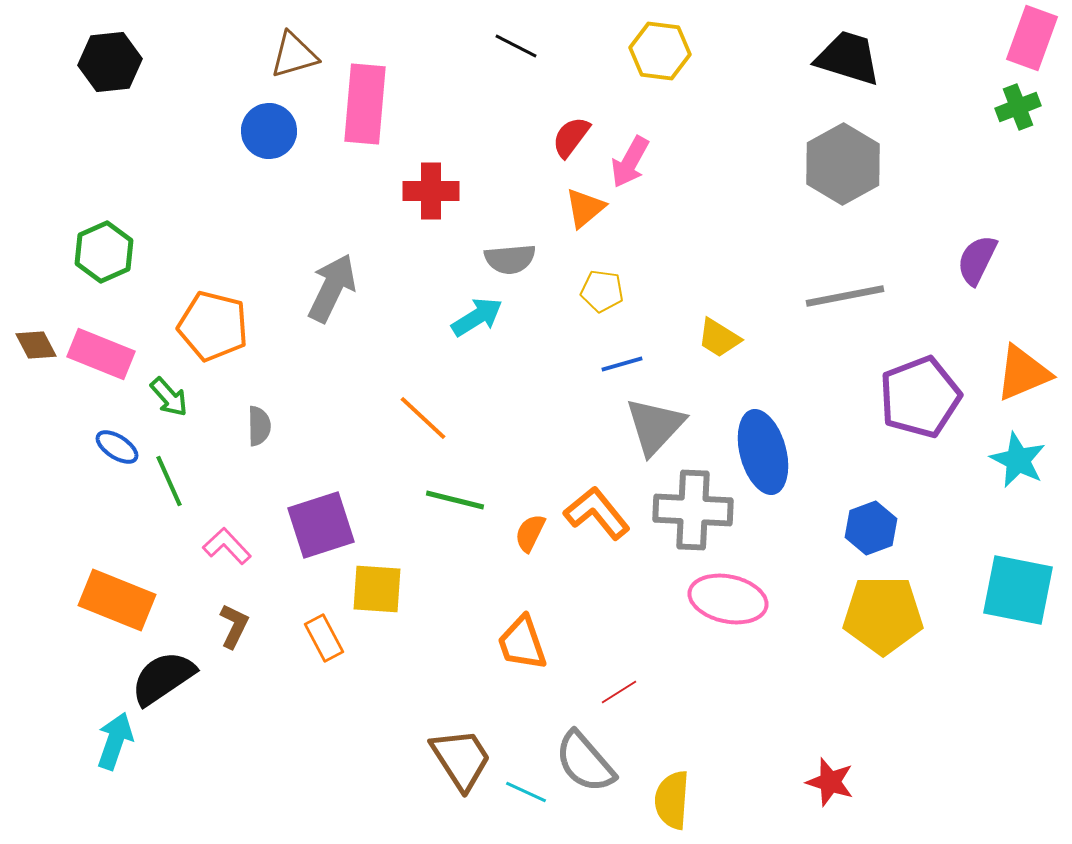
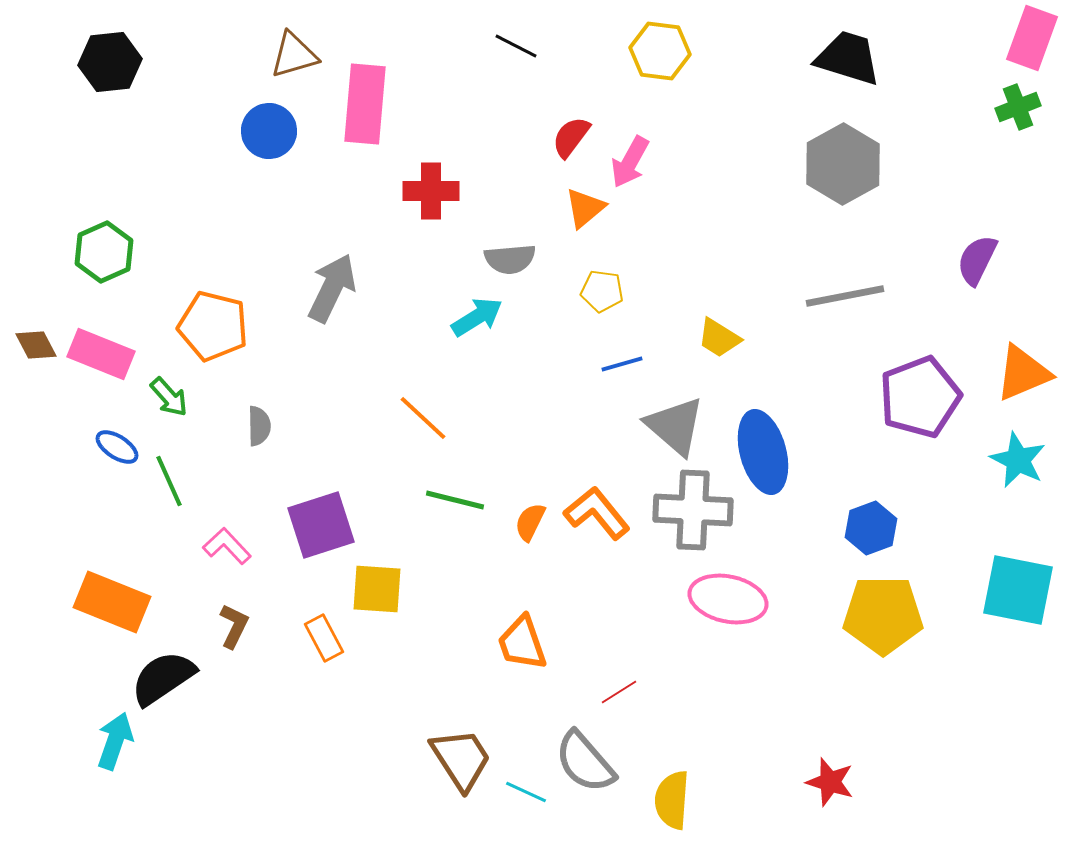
gray triangle at (655, 426): moved 20 px right; rotated 32 degrees counterclockwise
orange semicircle at (530, 533): moved 11 px up
orange rectangle at (117, 600): moved 5 px left, 2 px down
